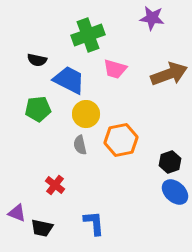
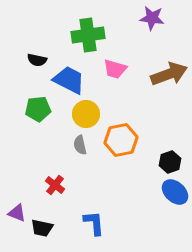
green cross: rotated 12 degrees clockwise
